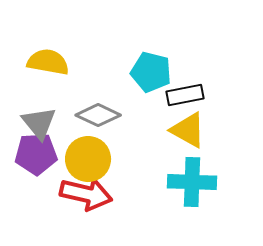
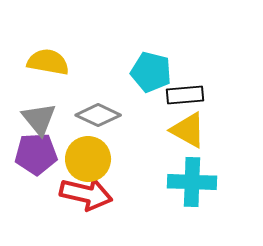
black rectangle: rotated 6 degrees clockwise
gray triangle: moved 4 px up
